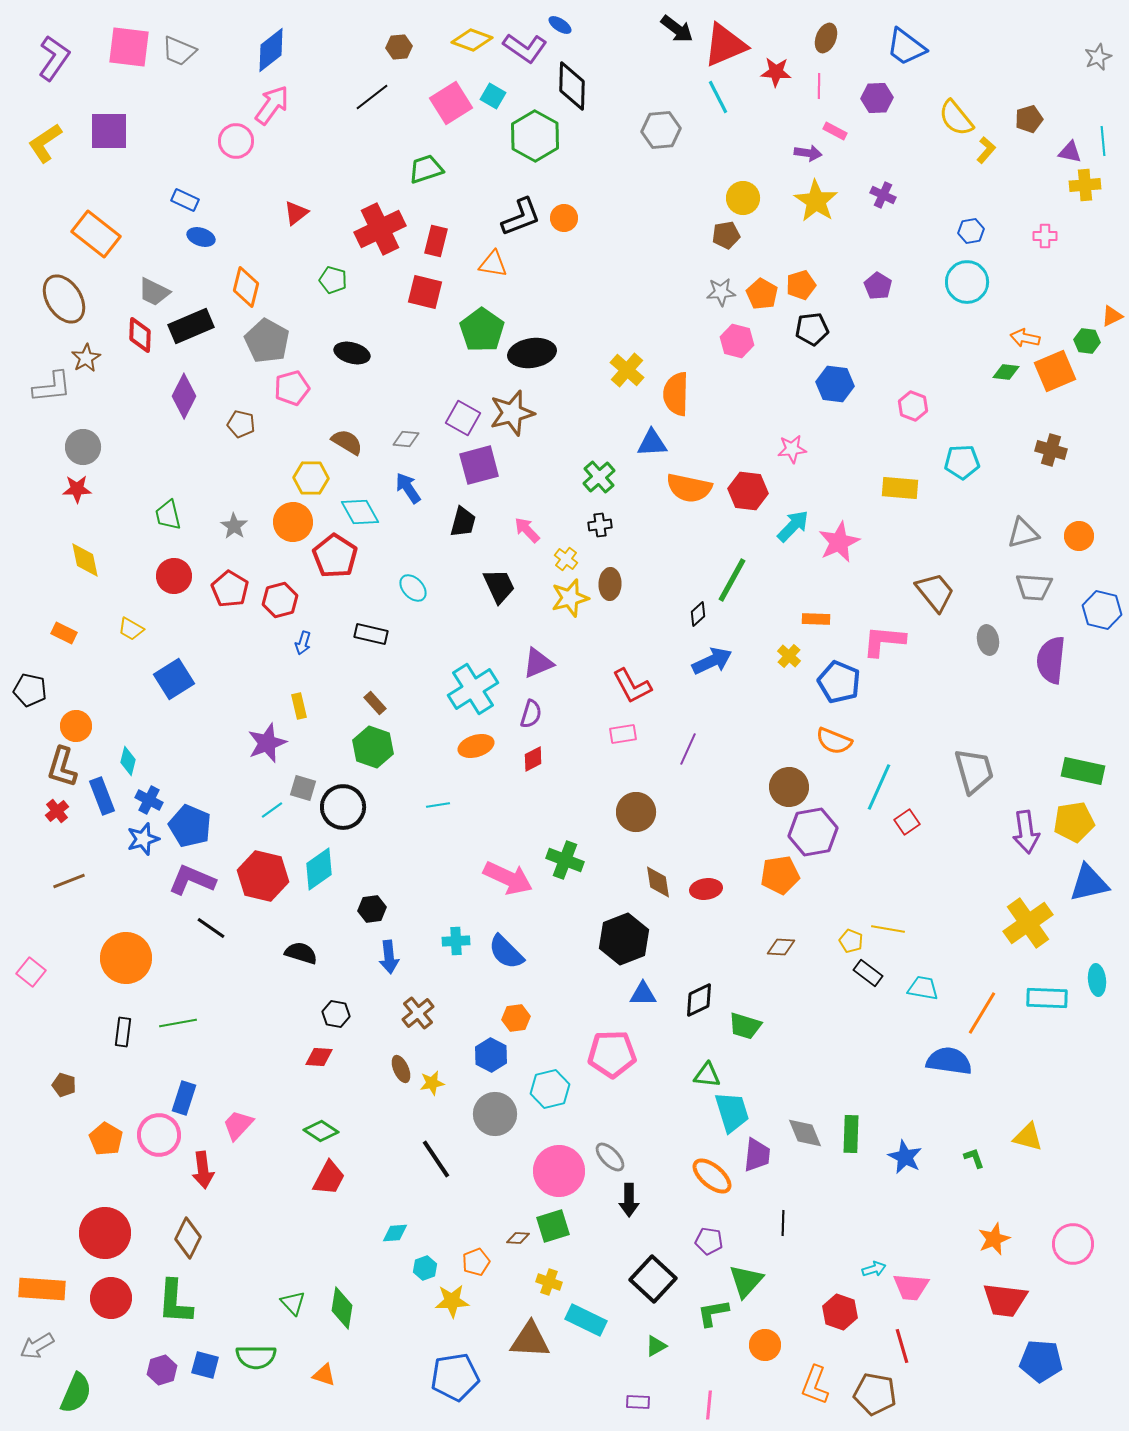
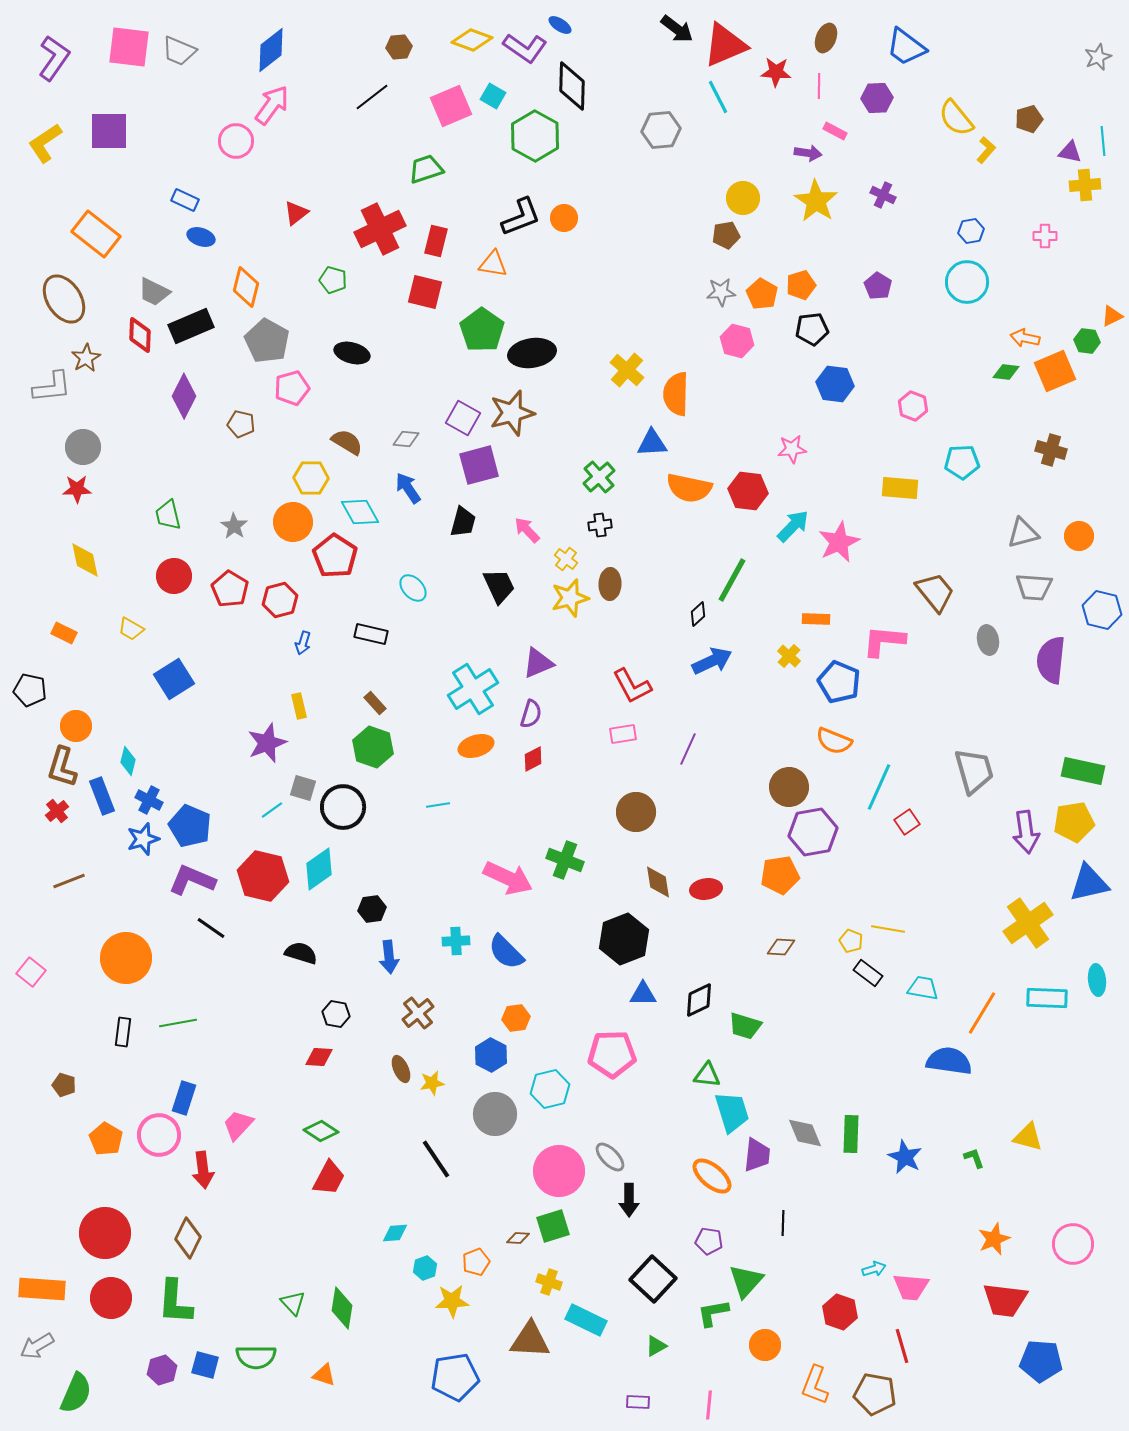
pink square at (451, 103): moved 3 px down; rotated 9 degrees clockwise
